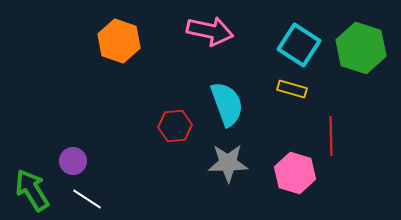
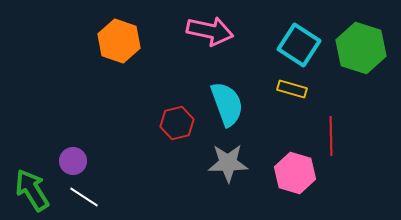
red hexagon: moved 2 px right, 3 px up; rotated 8 degrees counterclockwise
white line: moved 3 px left, 2 px up
